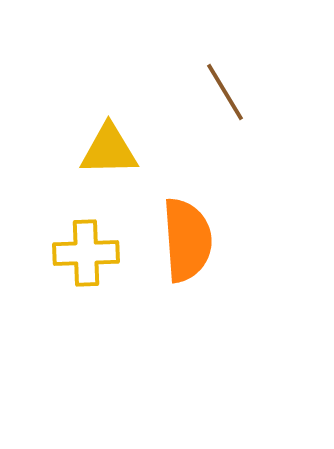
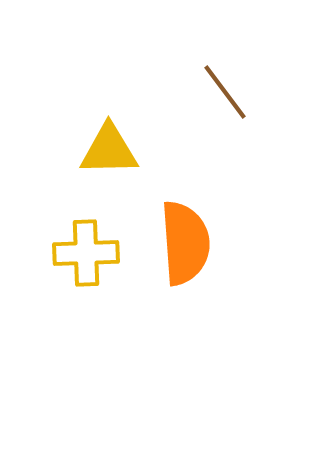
brown line: rotated 6 degrees counterclockwise
orange semicircle: moved 2 px left, 3 px down
